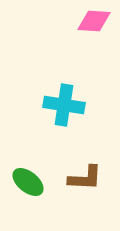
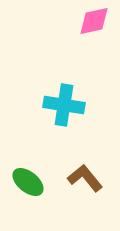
pink diamond: rotated 16 degrees counterclockwise
brown L-shape: rotated 132 degrees counterclockwise
